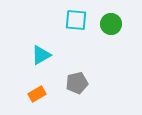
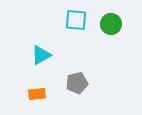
orange rectangle: rotated 24 degrees clockwise
